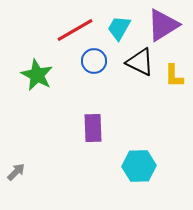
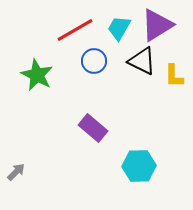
purple triangle: moved 6 px left
black triangle: moved 2 px right, 1 px up
purple rectangle: rotated 48 degrees counterclockwise
